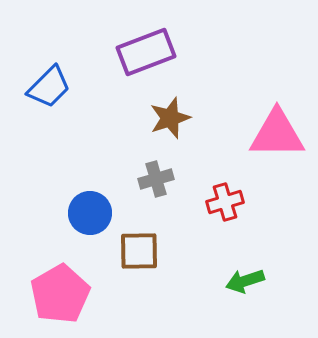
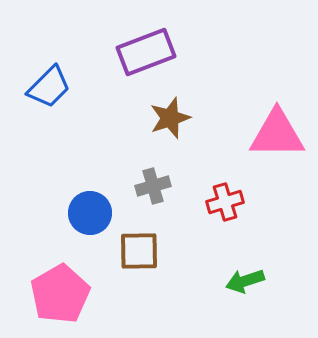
gray cross: moved 3 px left, 7 px down
